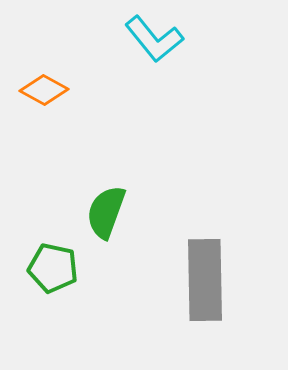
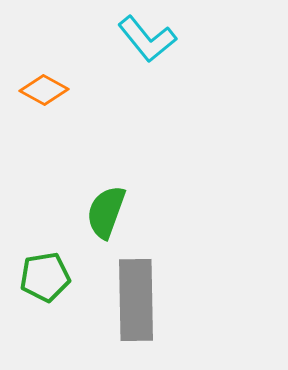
cyan L-shape: moved 7 px left
green pentagon: moved 8 px left, 9 px down; rotated 21 degrees counterclockwise
gray rectangle: moved 69 px left, 20 px down
